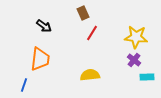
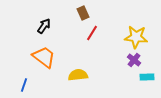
black arrow: rotated 91 degrees counterclockwise
orange trapezoid: moved 4 px right, 2 px up; rotated 60 degrees counterclockwise
yellow semicircle: moved 12 px left
